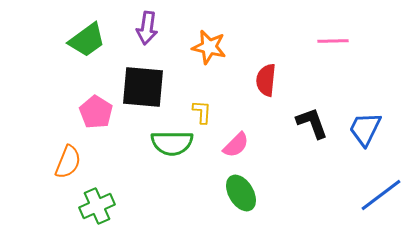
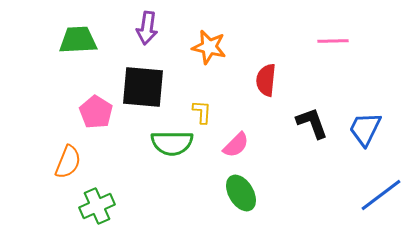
green trapezoid: moved 9 px left; rotated 147 degrees counterclockwise
